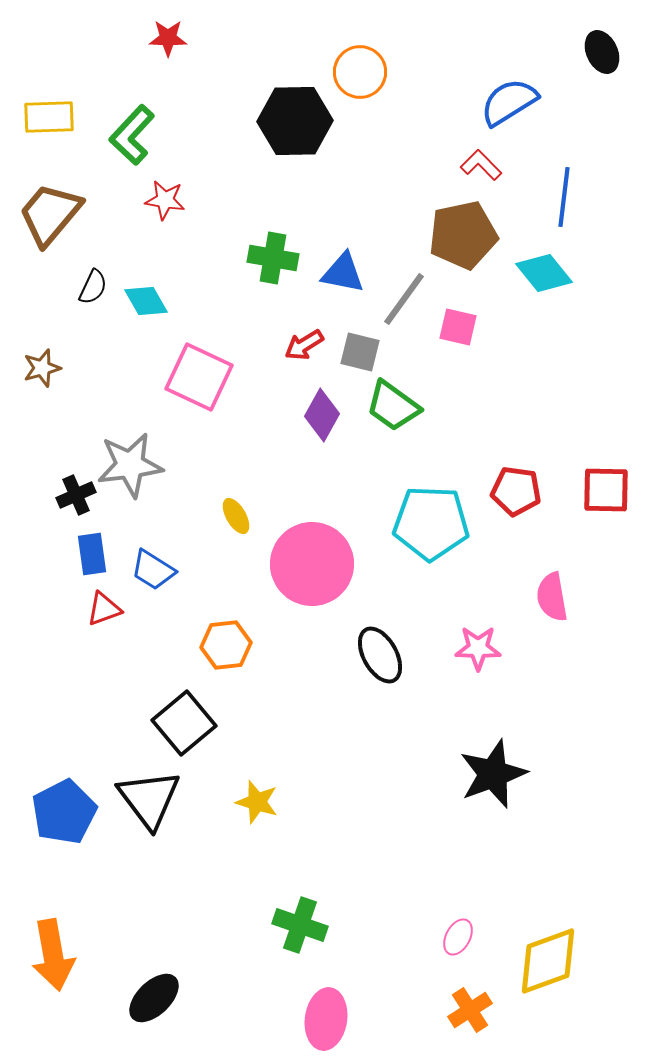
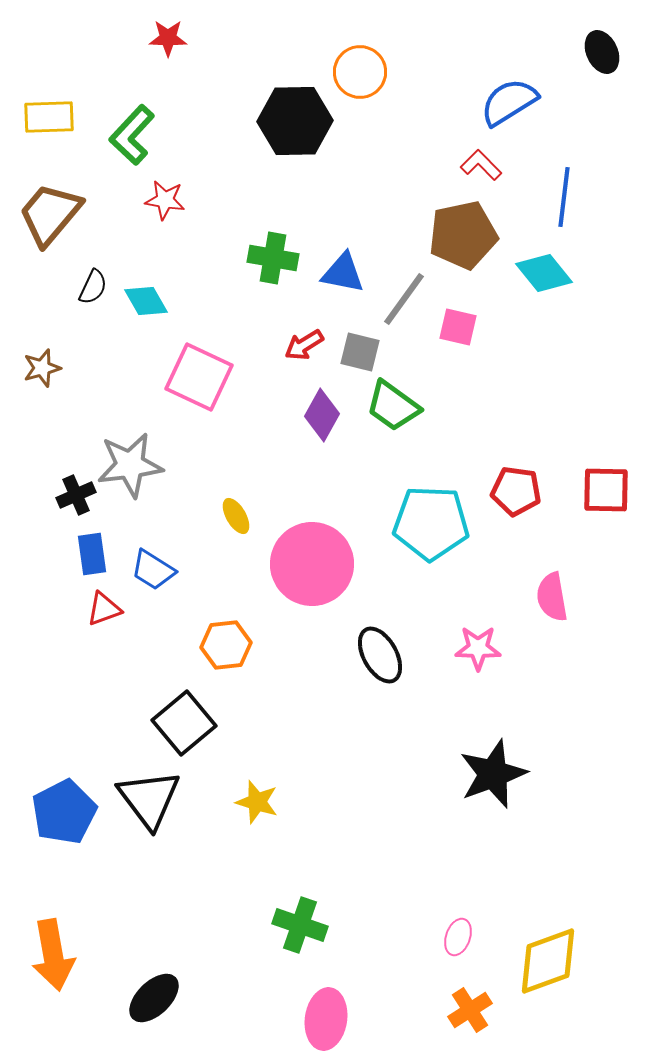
pink ellipse at (458, 937): rotated 9 degrees counterclockwise
